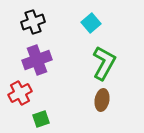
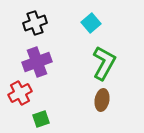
black cross: moved 2 px right, 1 px down
purple cross: moved 2 px down
